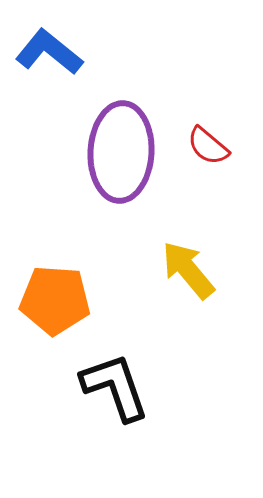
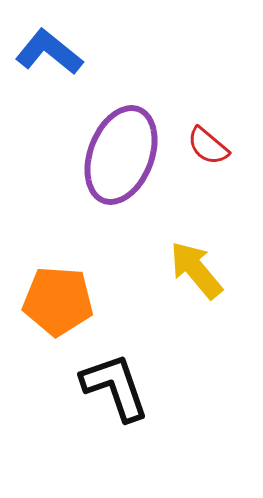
purple ellipse: moved 3 px down; rotated 18 degrees clockwise
yellow arrow: moved 8 px right
orange pentagon: moved 3 px right, 1 px down
